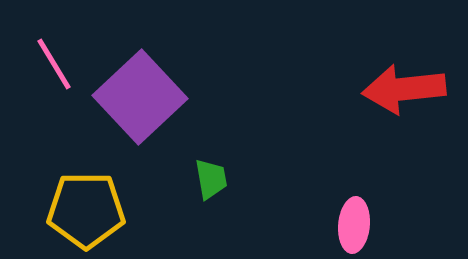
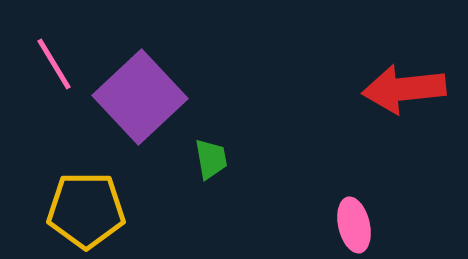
green trapezoid: moved 20 px up
pink ellipse: rotated 18 degrees counterclockwise
